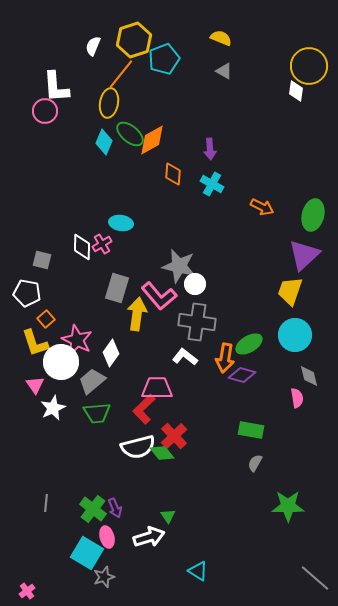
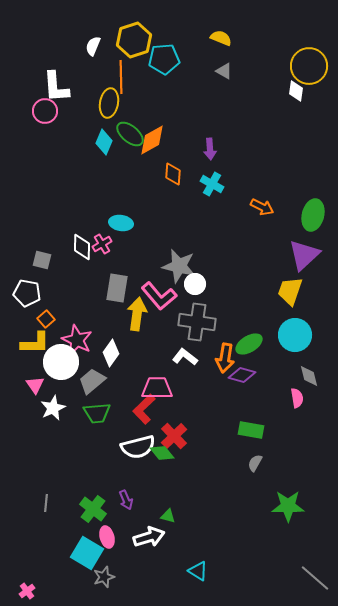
cyan pentagon at (164, 59): rotated 16 degrees clockwise
orange line at (121, 74): moved 3 px down; rotated 40 degrees counterclockwise
gray rectangle at (117, 288): rotated 8 degrees counterclockwise
yellow L-shape at (35, 343): rotated 72 degrees counterclockwise
purple arrow at (115, 508): moved 11 px right, 8 px up
green triangle at (168, 516): rotated 42 degrees counterclockwise
